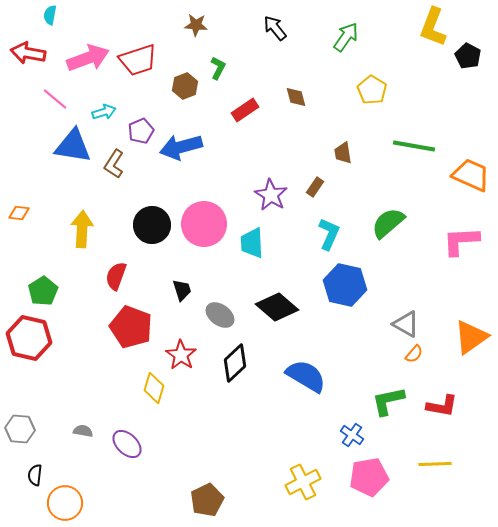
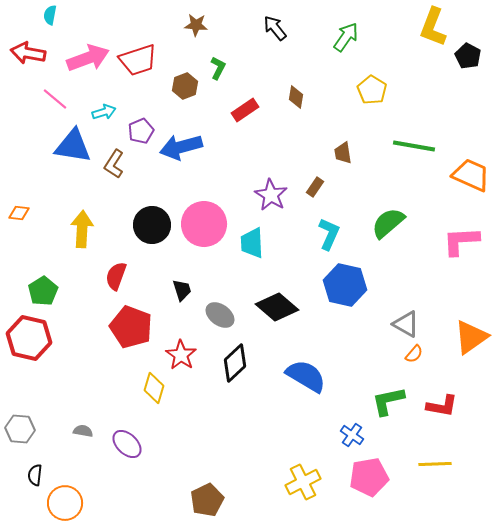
brown diamond at (296, 97): rotated 25 degrees clockwise
